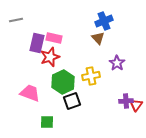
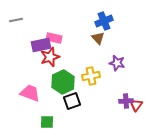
purple rectangle: moved 4 px right, 2 px down; rotated 66 degrees clockwise
purple star: rotated 21 degrees counterclockwise
